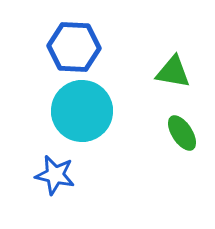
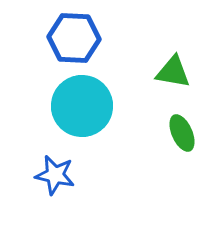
blue hexagon: moved 9 px up
cyan circle: moved 5 px up
green ellipse: rotated 9 degrees clockwise
